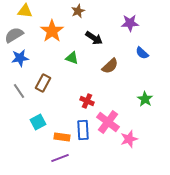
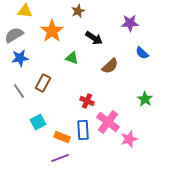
orange rectangle: rotated 14 degrees clockwise
